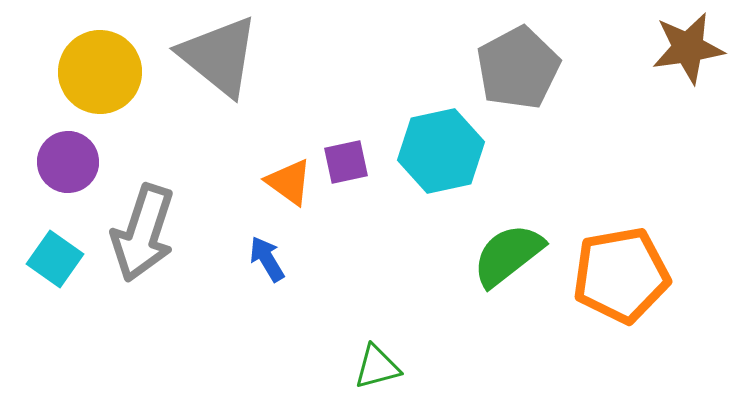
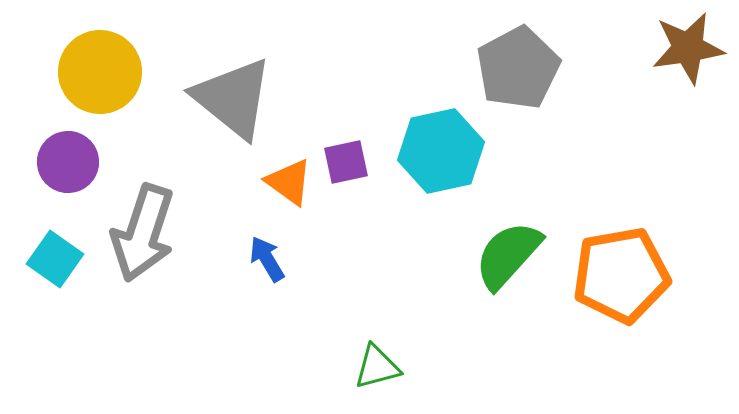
gray triangle: moved 14 px right, 42 px down
green semicircle: rotated 10 degrees counterclockwise
